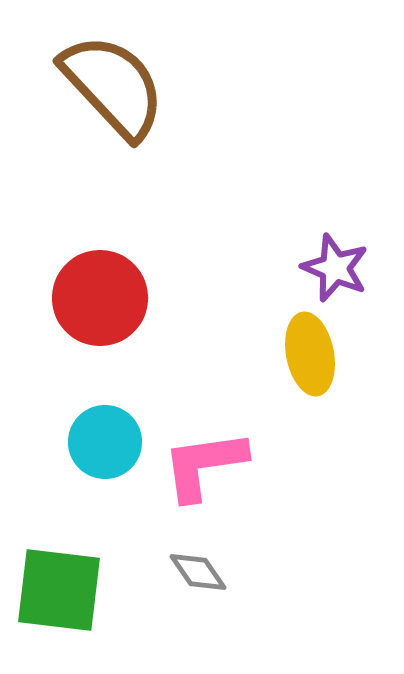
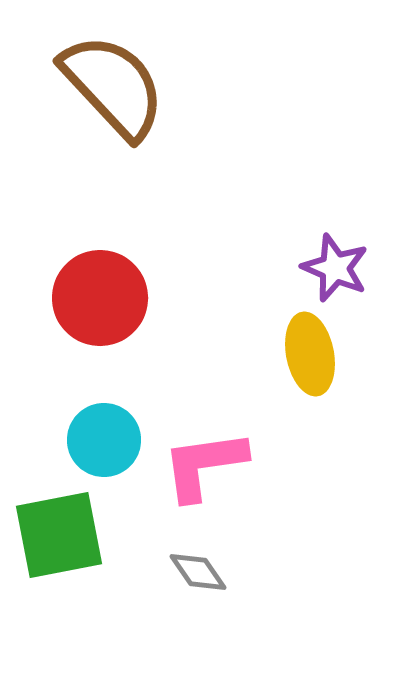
cyan circle: moved 1 px left, 2 px up
green square: moved 55 px up; rotated 18 degrees counterclockwise
